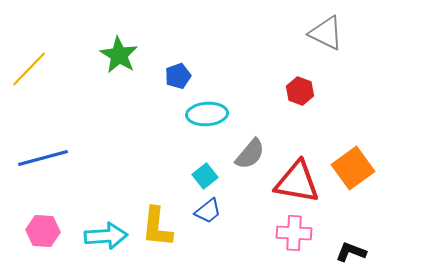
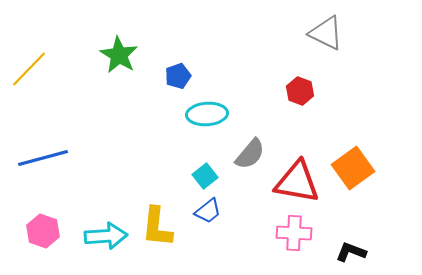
pink hexagon: rotated 16 degrees clockwise
